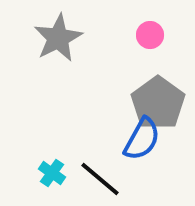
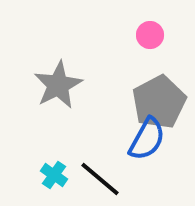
gray star: moved 47 px down
gray pentagon: moved 1 px right, 1 px up; rotated 8 degrees clockwise
blue semicircle: moved 5 px right
cyan cross: moved 2 px right, 2 px down
